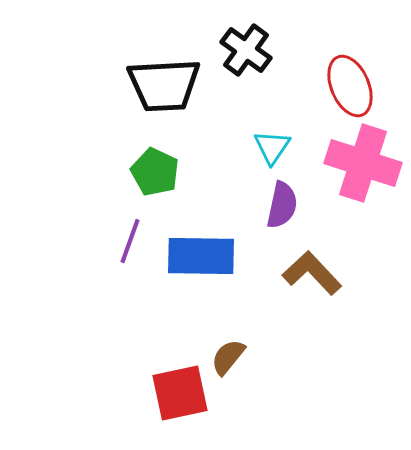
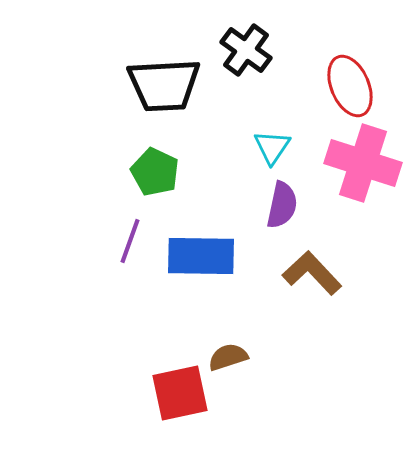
brown semicircle: rotated 33 degrees clockwise
